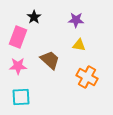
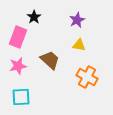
purple star: moved 1 px right; rotated 28 degrees counterclockwise
pink star: rotated 12 degrees counterclockwise
